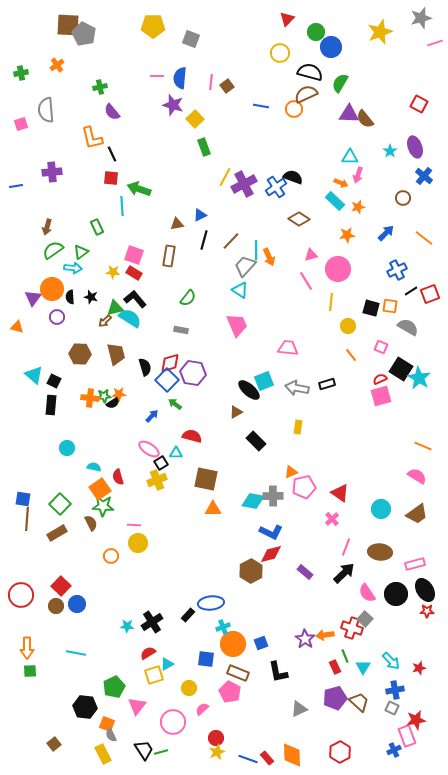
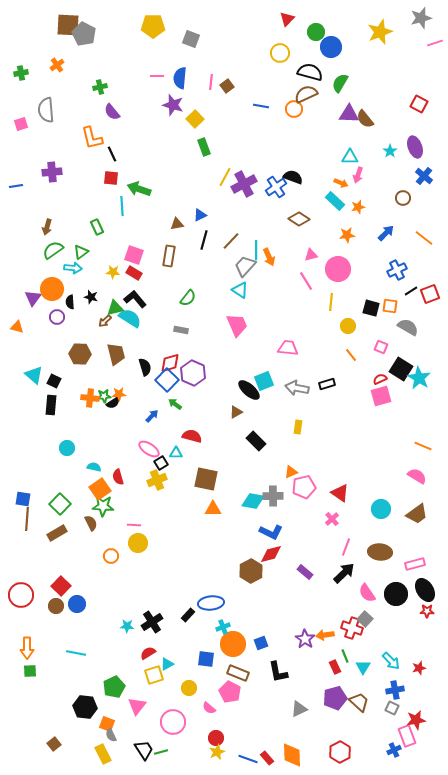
black semicircle at (70, 297): moved 5 px down
purple hexagon at (193, 373): rotated 15 degrees clockwise
pink semicircle at (202, 709): moved 7 px right, 1 px up; rotated 96 degrees counterclockwise
